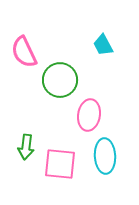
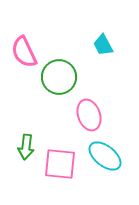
green circle: moved 1 px left, 3 px up
pink ellipse: rotated 28 degrees counterclockwise
cyan ellipse: rotated 48 degrees counterclockwise
